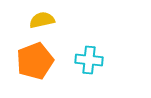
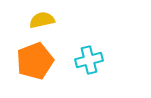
cyan cross: rotated 20 degrees counterclockwise
